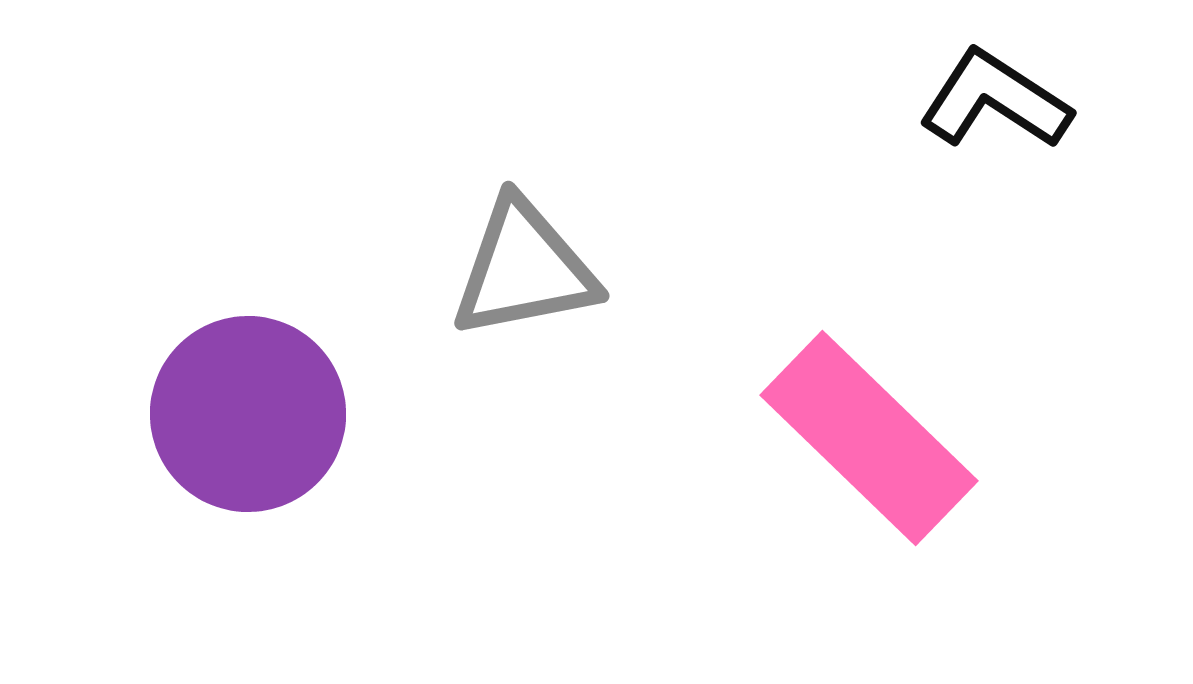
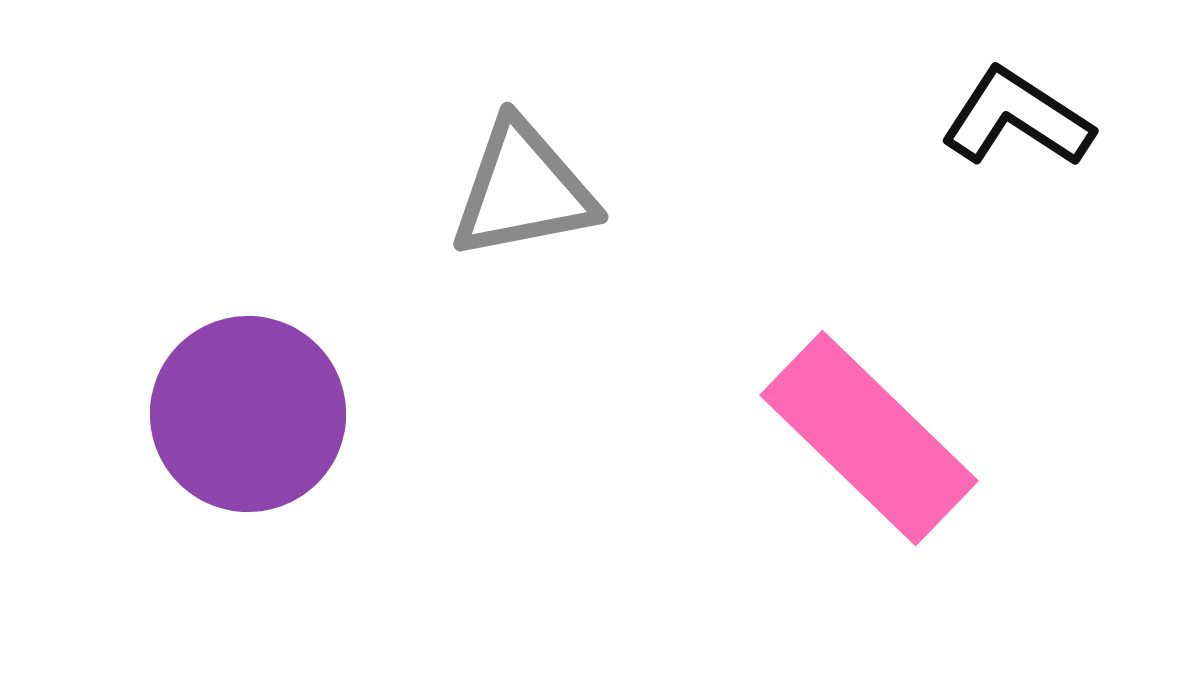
black L-shape: moved 22 px right, 18 px down
gray triangle: moved 1 px left, 79 px up
